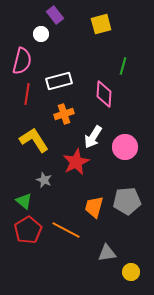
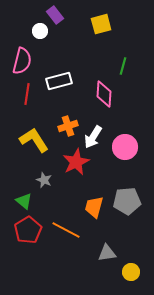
white circle: moved 1 px left, 3 px up
orange cross: moved 4 px right, 12 px down
